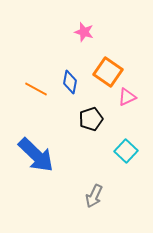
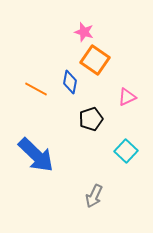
orange square: moved 13 px left, 12 px up
